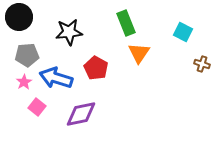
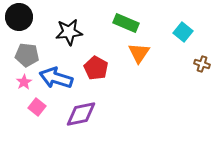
green rectangle: rotated 45 degrees counterclockwise
cyan square: rotated 12 degrees clockwise
gray pentagon: rotated 10 degrees clockwise
